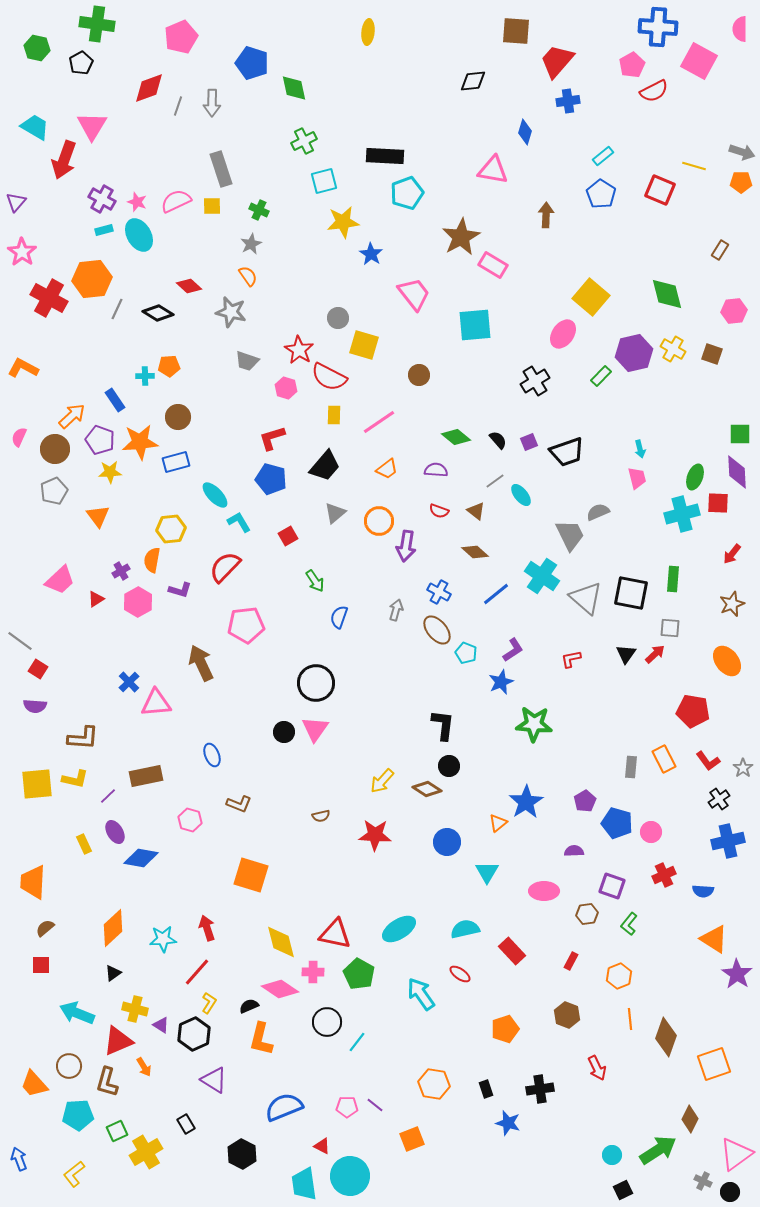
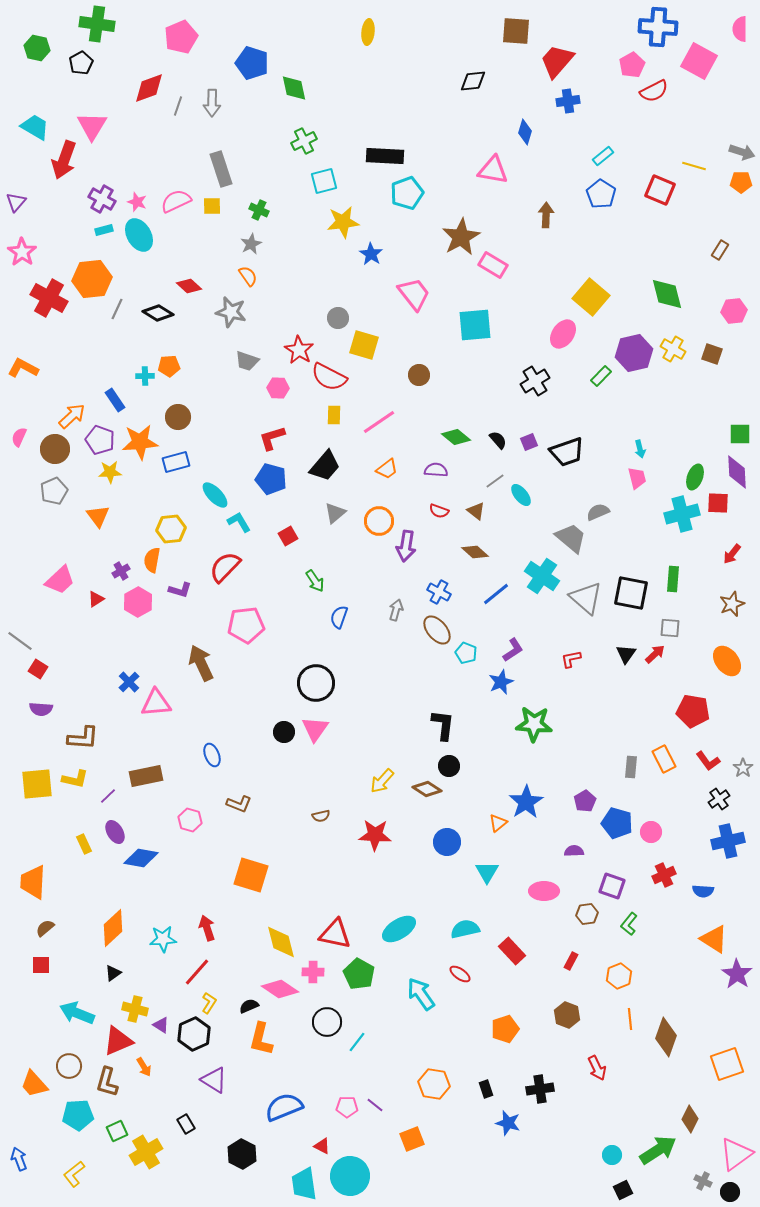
pink hexagon at (286, 388): moved 8 px left; rotated 15 degrees counterclockwise
gray trapezoid at (570, 535): moved 1 px right, 3 px down; rotated 24 degrees counterclockwise
purple semicircle at (35, 706): moved 6 px right, 3 px down
orange square at (714, 1064): moved 13 px right
